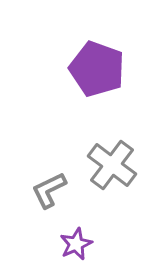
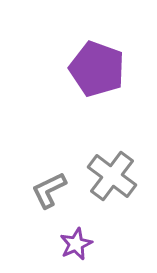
gray cross: moved 11 px down
